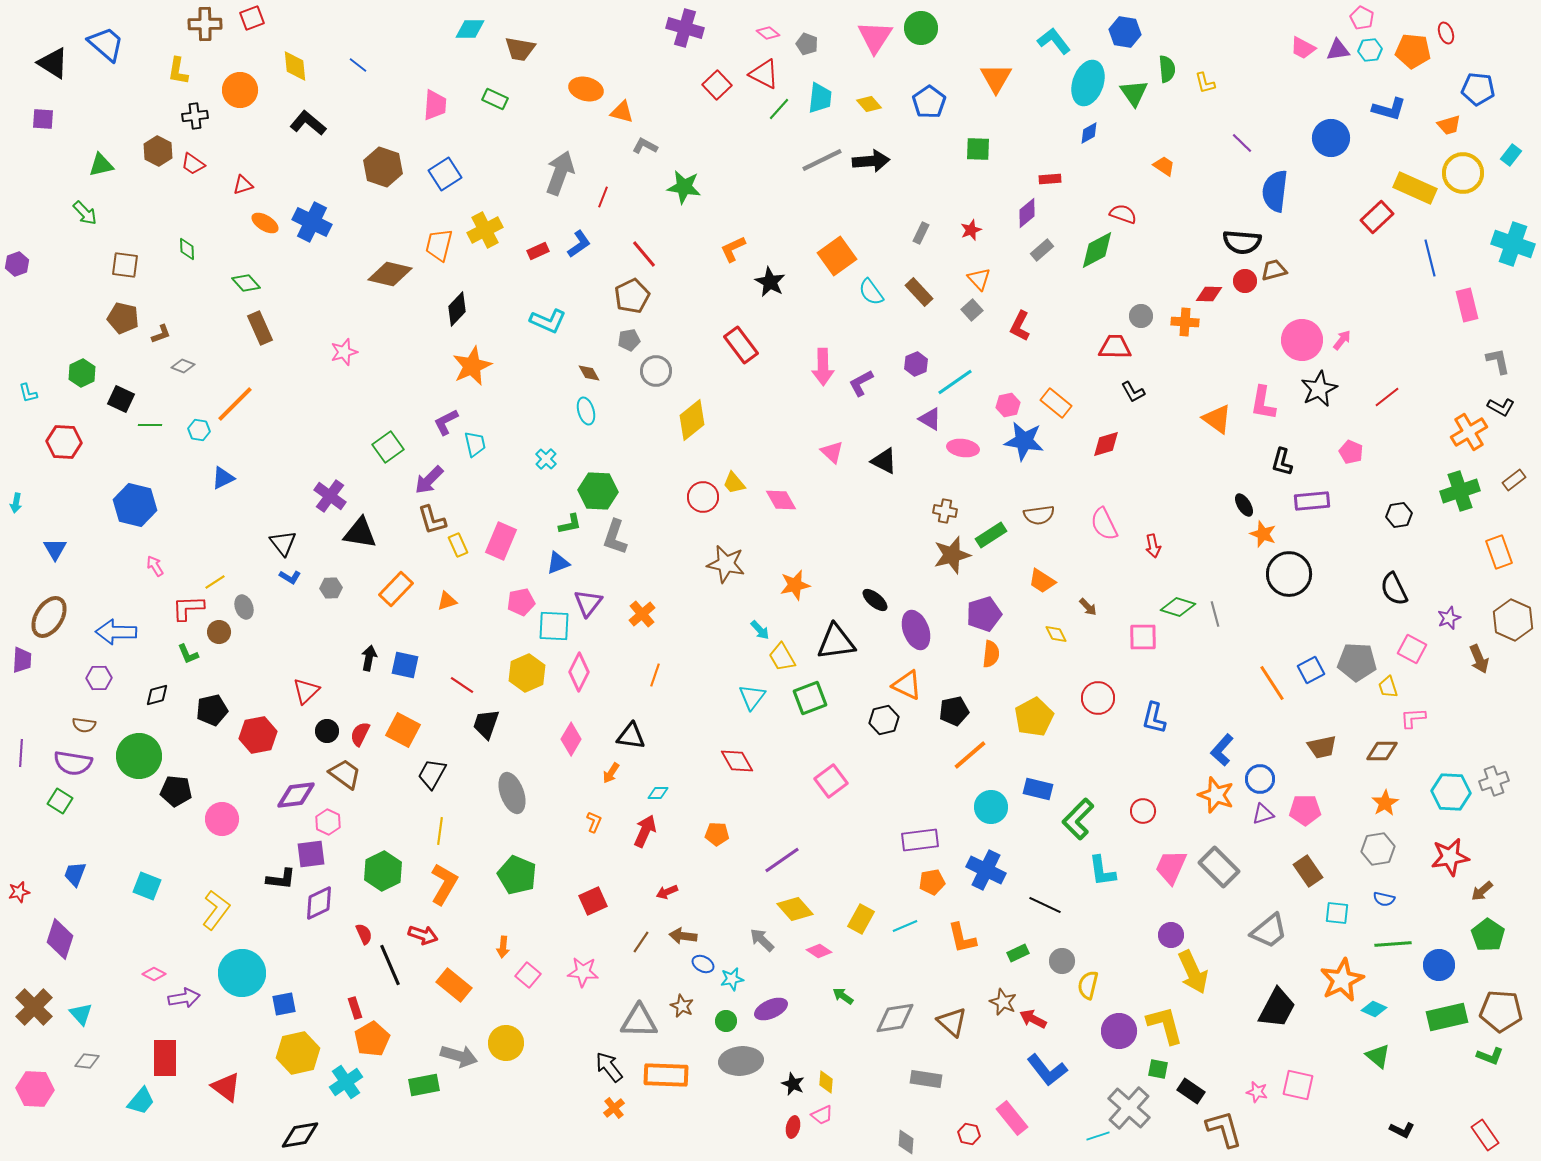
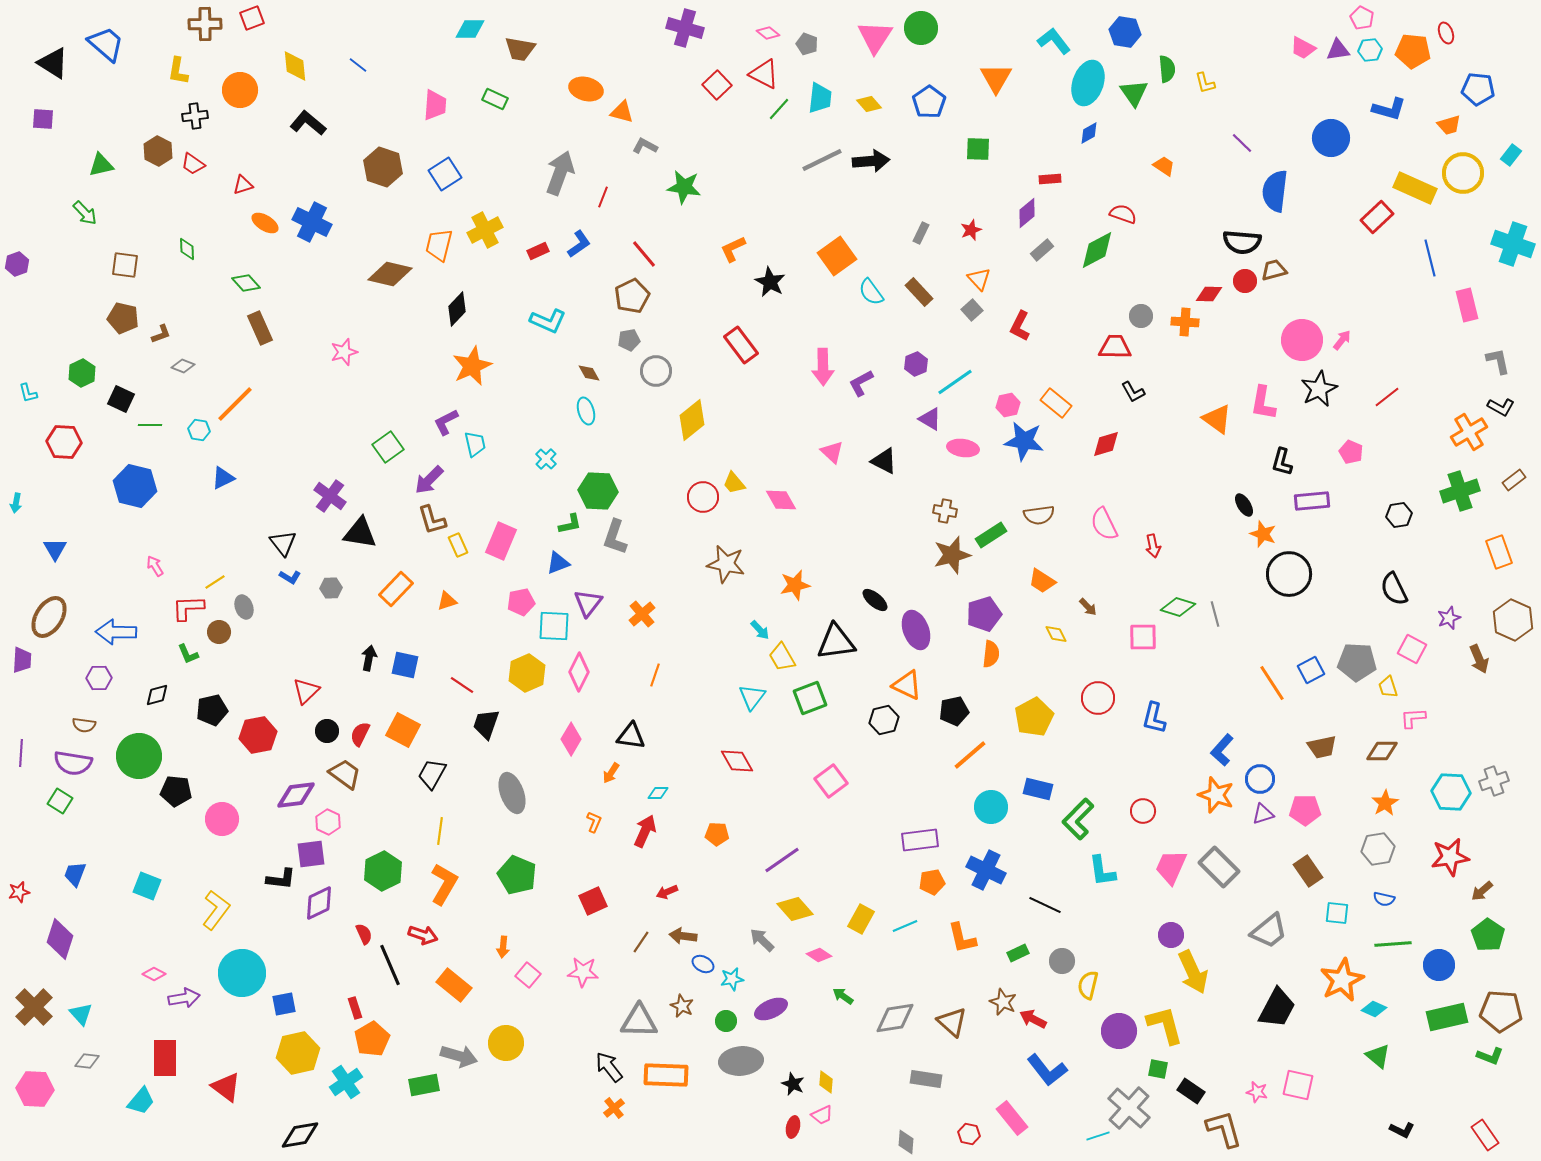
blue hexagon at (135, 505): moved 19 px up
pink diamond at (819, 951): moved 4 px down
